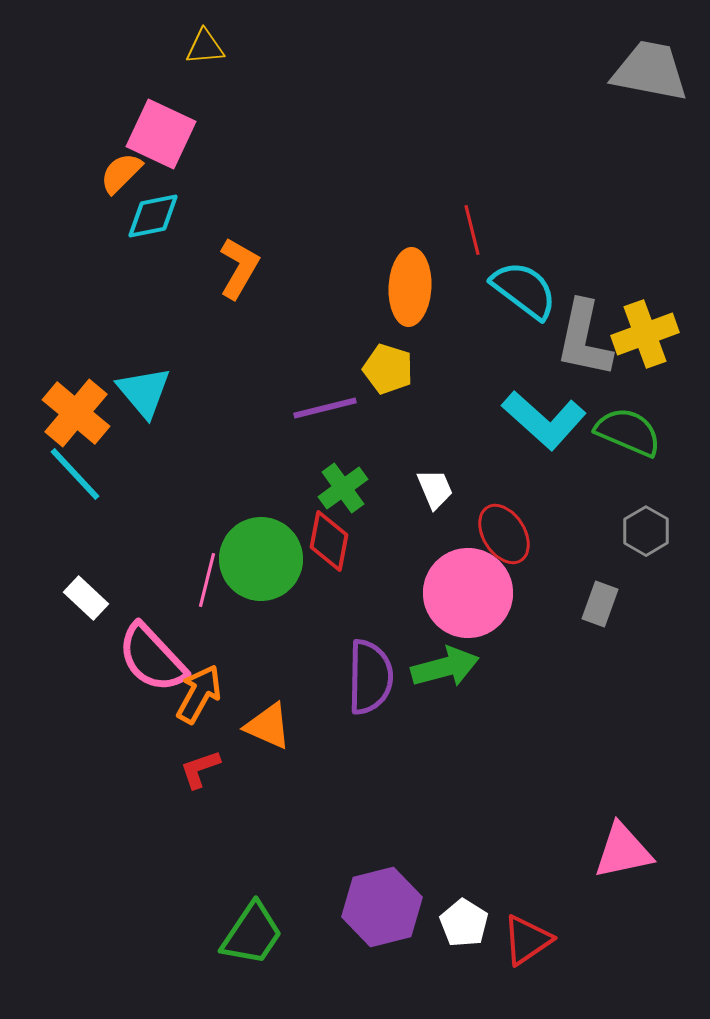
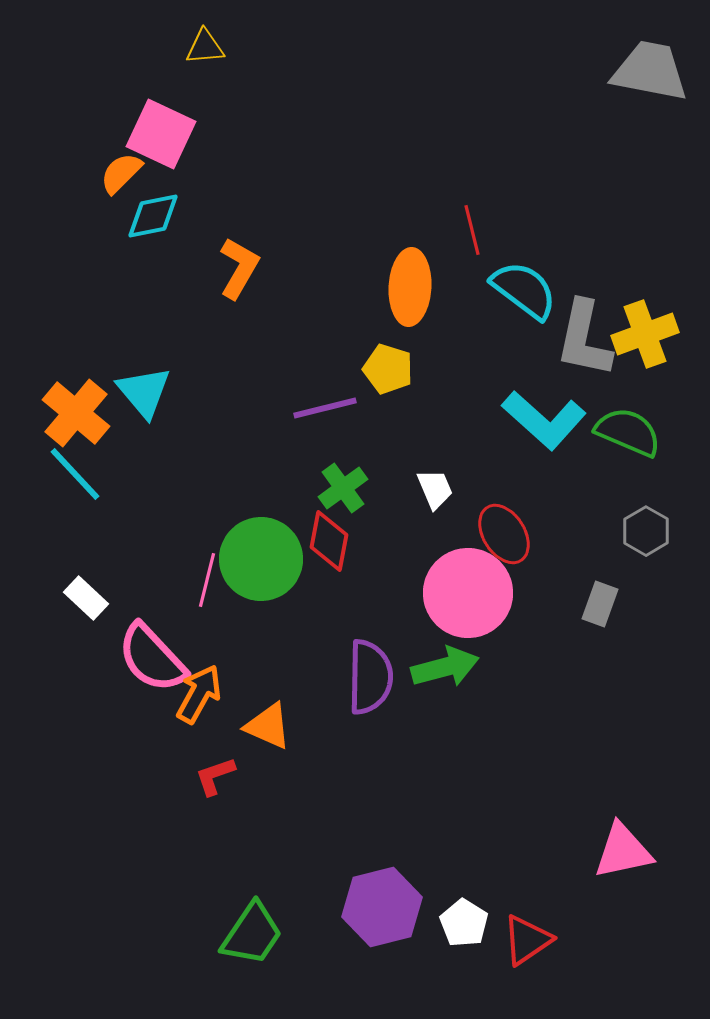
red L-shape: moved 15 px right, 7 px down
